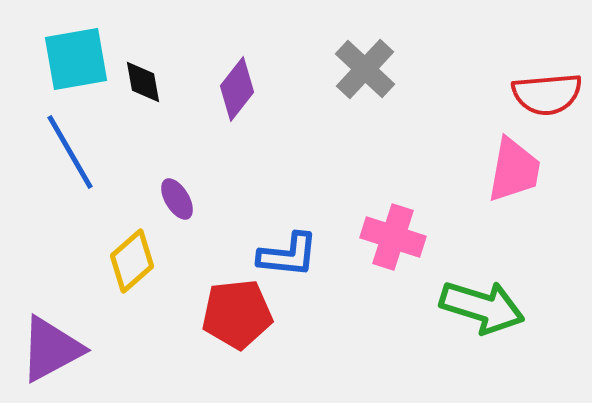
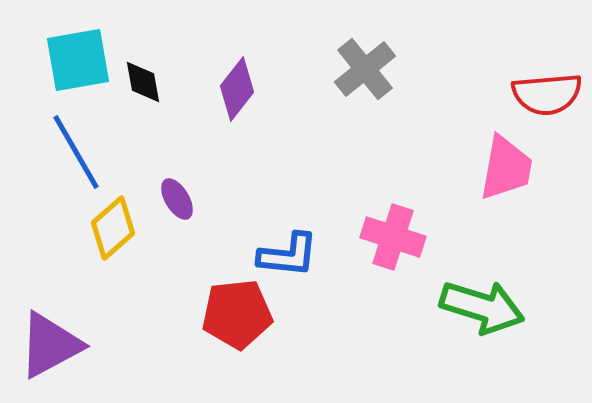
cyan square: moved 2 px right, 1 px down
gray cross: rotated 8 degrees clockwise
blue line: moved 6 px right
pink trapezoid: moved 8 px left, 2 px up
yellow diamond: moved 19 px left, 33 px up
purple triangle: moved 1 px left, 4 px up
